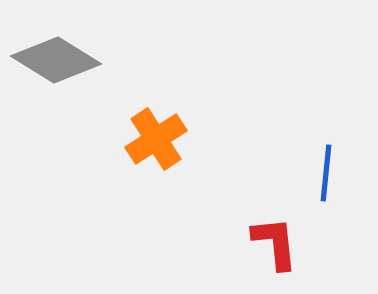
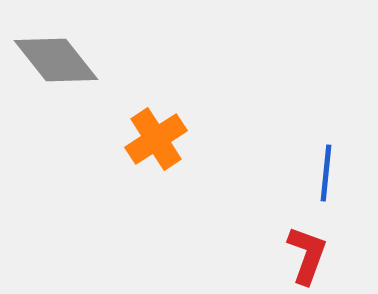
gray diamond: rotated 20 degrees clockwise
red L-shape: moved 32 px right, 12 px down; rotated 26 degrees clockwise
